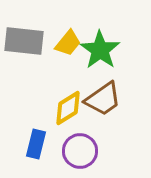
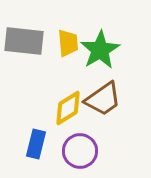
yellow trapezoid: rotated 44 degrees counterclockwise
green star: rotated 6 degrees clockwise
